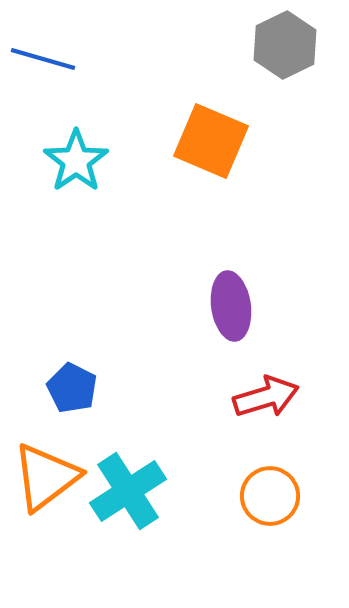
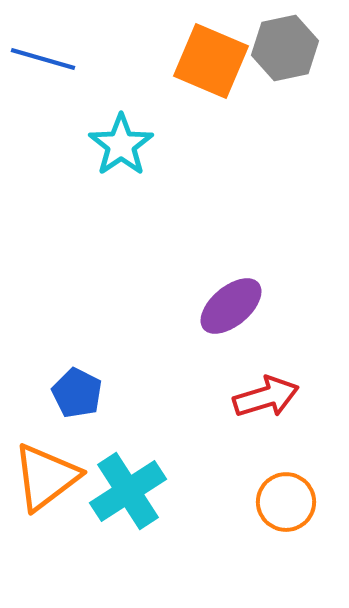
gray hexagon: moved 3 px down; rotated 14 degrees clockwise
orange square: moved 80 px up
cyan star: moved 45 px right, 16 px up
purple ellipse: rotated 58 degrees clockwise
blue pentagon: moved 5 px right, 5 px down
orange circle: moved 16 px right, 6 px down
